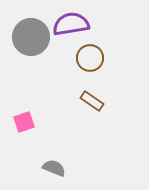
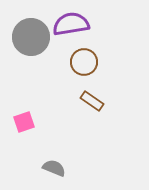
brown circle: moved 6 px left, 4 px down
